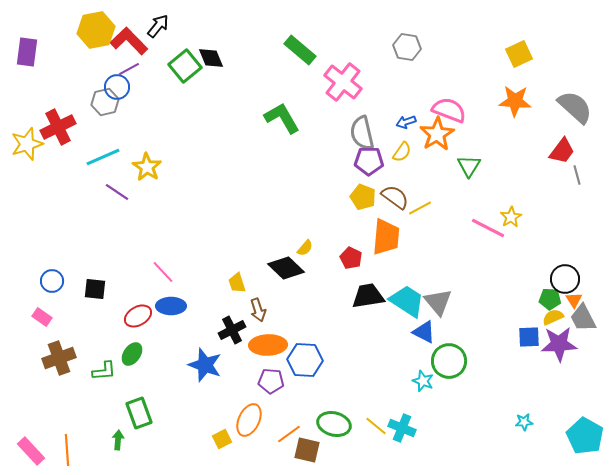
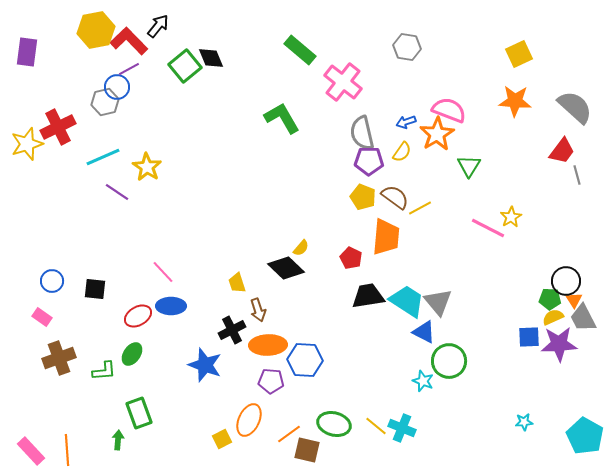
yellow semicircle at (305, 248): moved 4 px left
black circle at (565, 279): moved 1 px right, 2 px down
